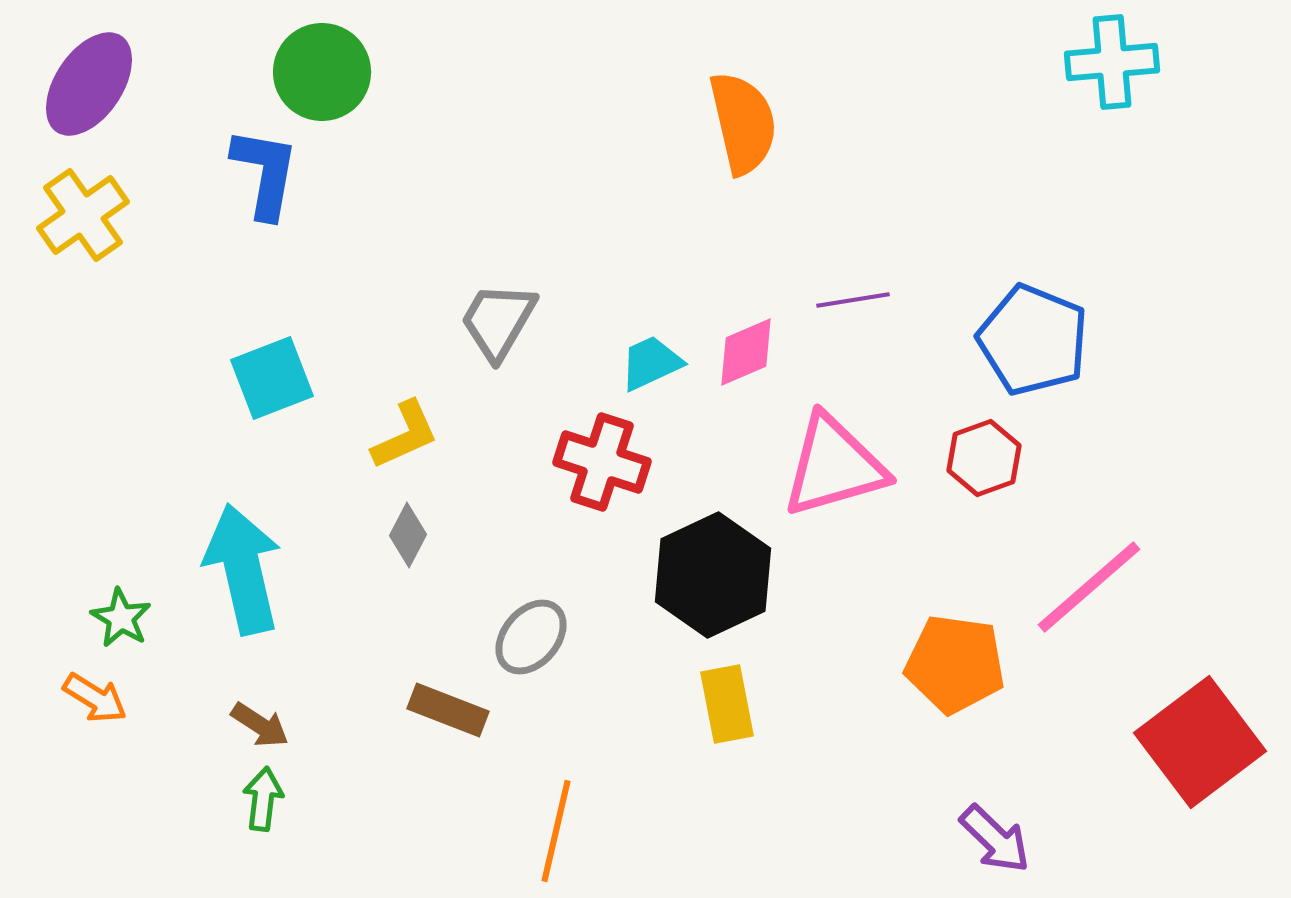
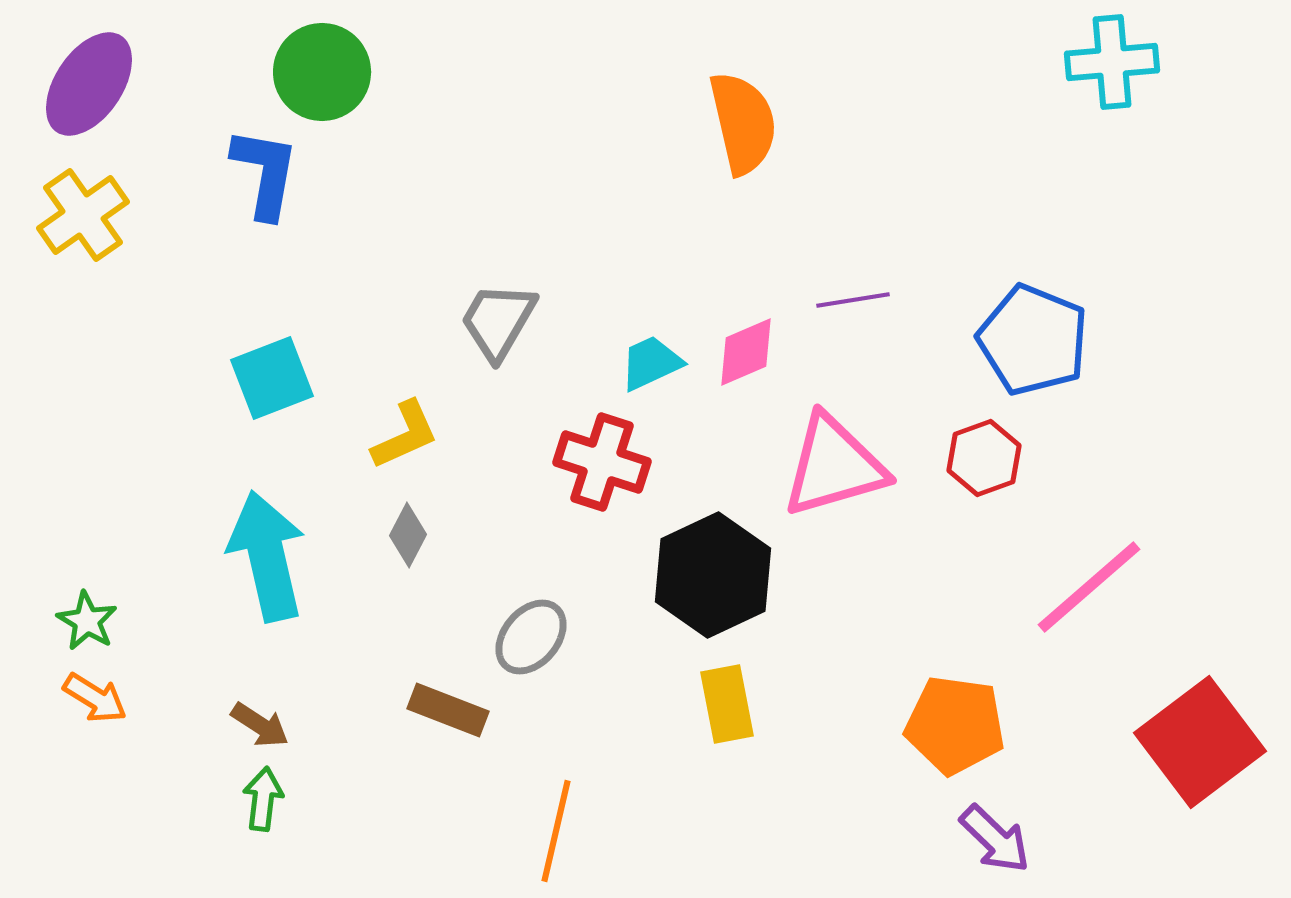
cyan arrow: moved 24 px right, 13 px up
green star: moved 34 px left, 3 px down
orange pentagon: moved 61 px down
